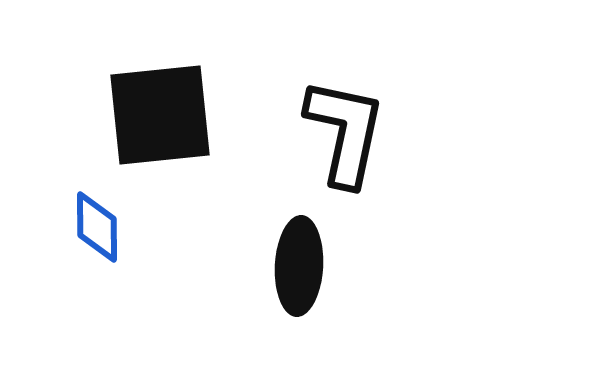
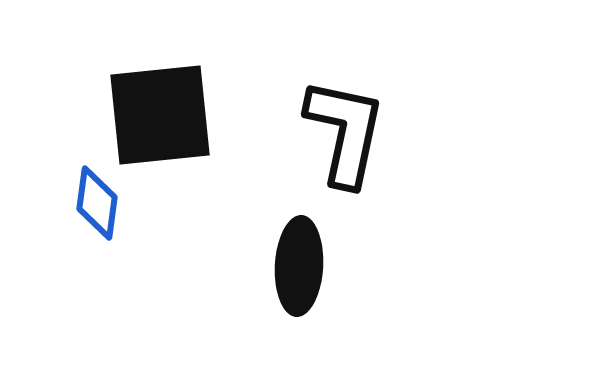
blue diamond: moved 24 px up; rotated 8 degrees clockwise
